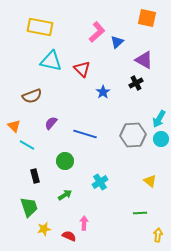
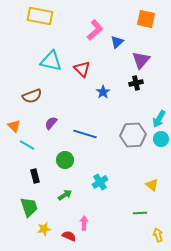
orange square: moved 1 px left, 1 px down
yellow rectangle: moved 11 px up
pink L-shape: moved 2 px left, 2 px up
purple triangle: moved 3 px left; rotated 42 degrees clockwise
black cross: rotated 16 degrees clockwise
green circle: moved 1 px up
yellow triangle: moved 2 px right, 4 px down
yellow arrow: rotated 24 degrees counterclockwise
